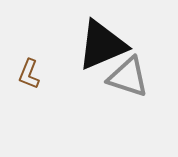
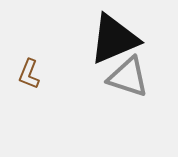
black triangle: moved 12 px right, 6 px up
